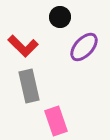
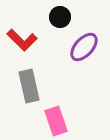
red L-shape: moved 1 px left, 6 px up
